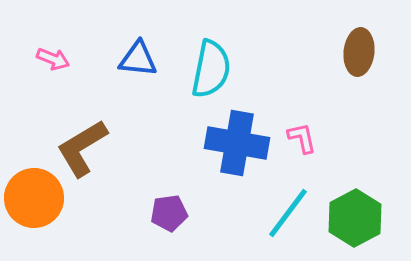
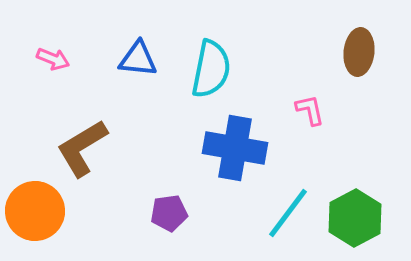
pink L-shape: moved 8 px right, 28 px up
blue cross: moved 2 px left, 5 px down
orange circle: moved 1 px right, 13 px down
